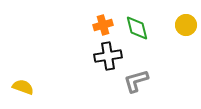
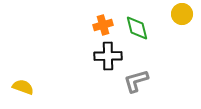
yellow circle: moved 4 px left, 11 px up
black cross: rotated 8 degrees clockwise
